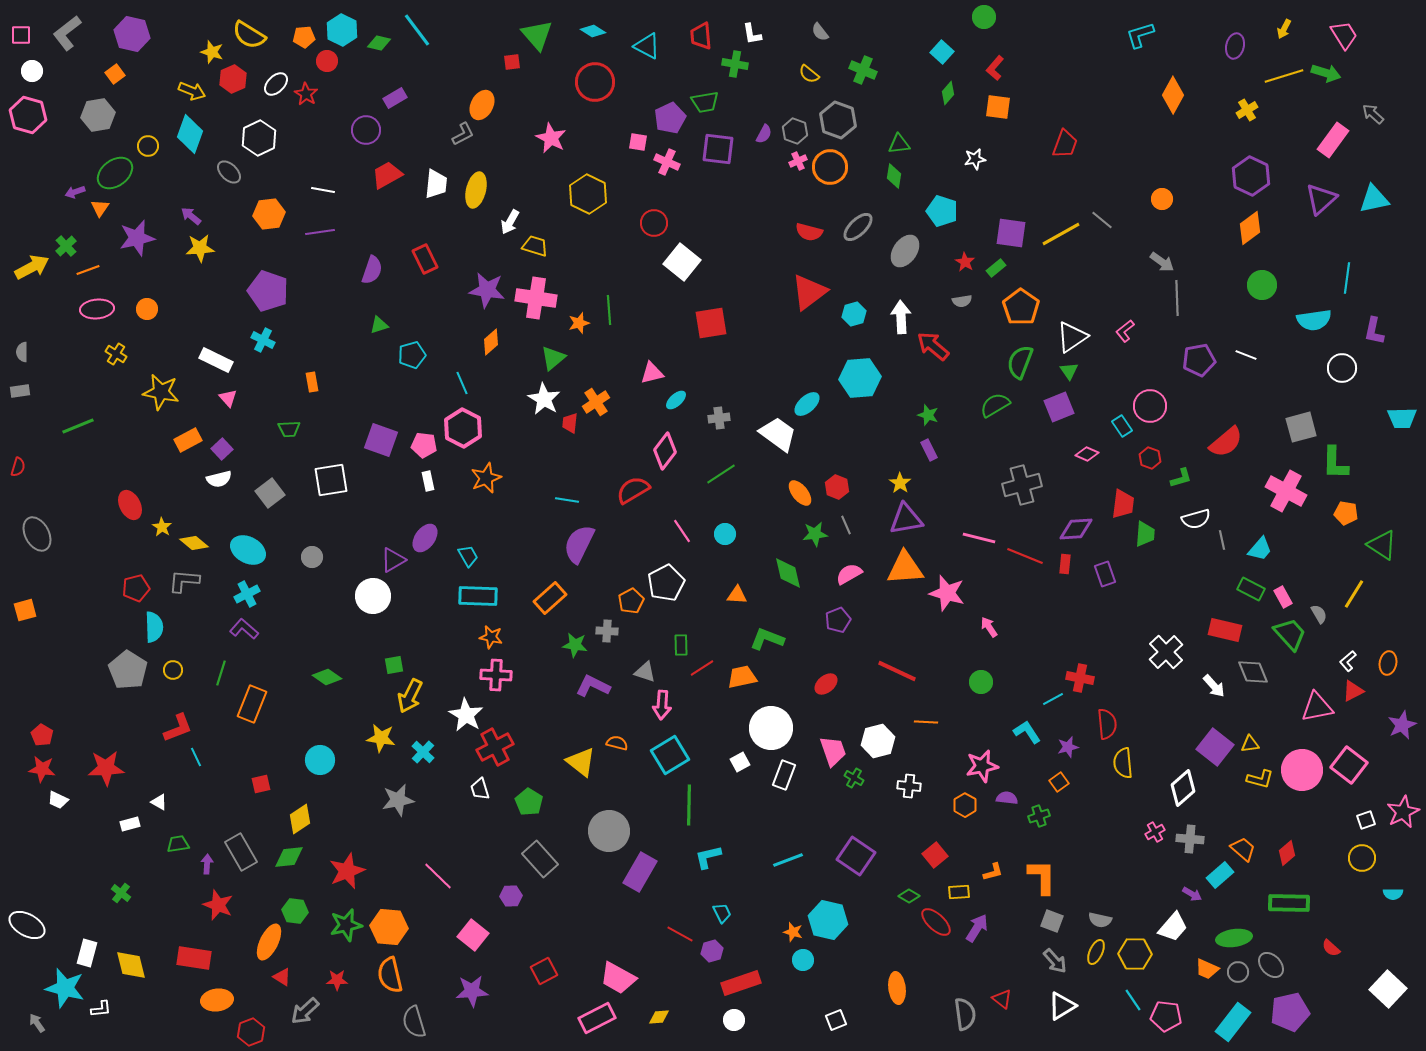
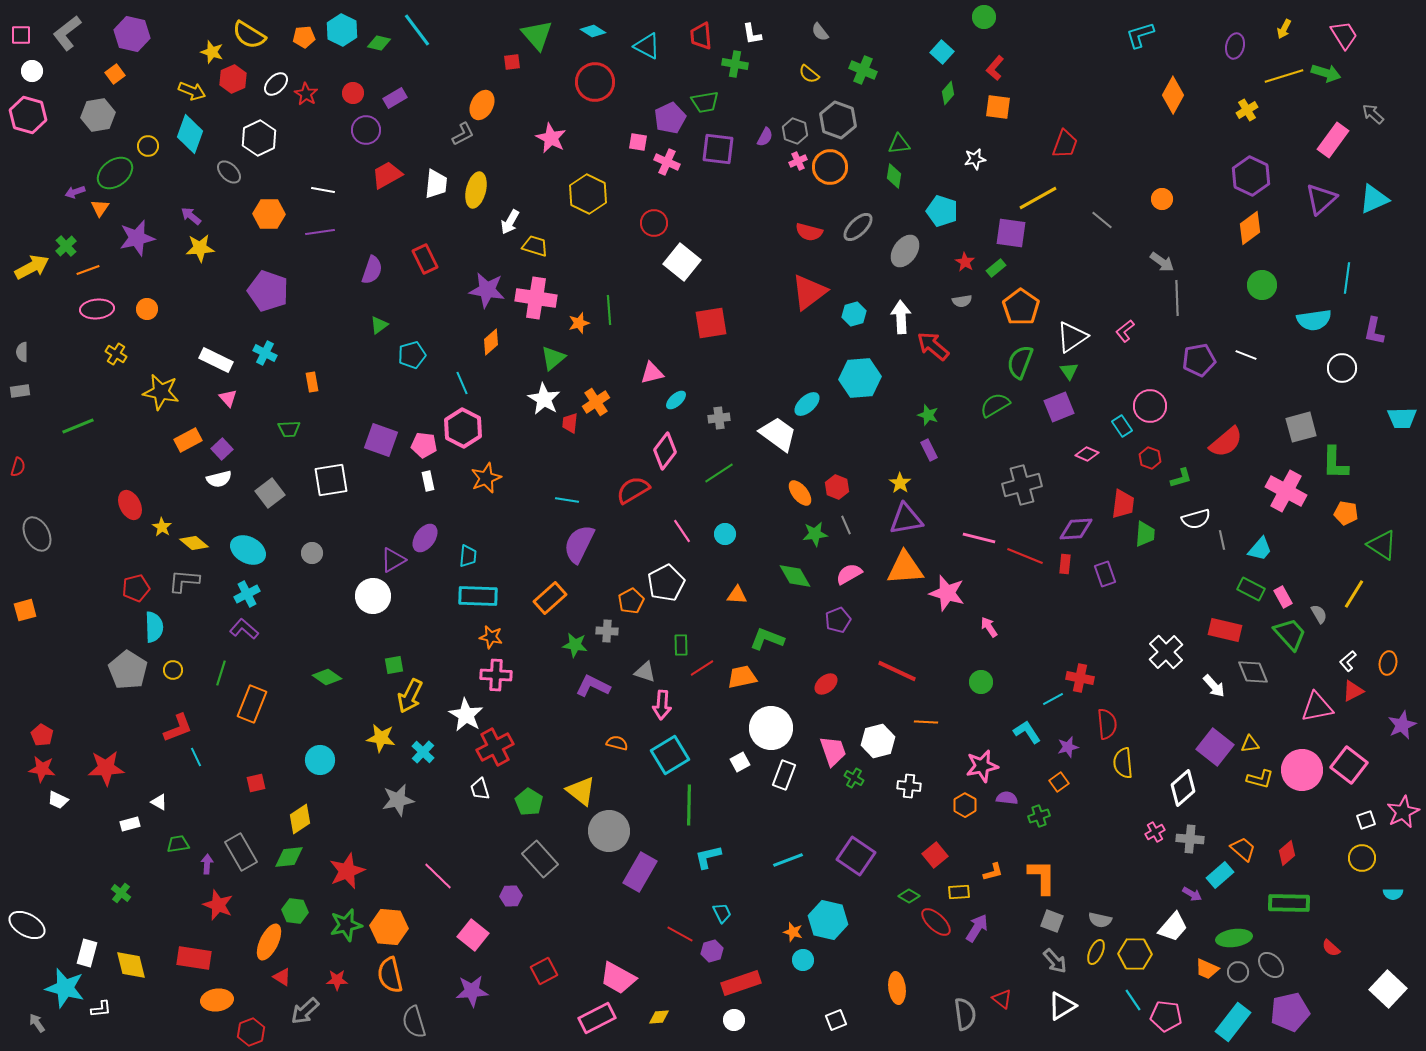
red circle at (327, 61): moved 26 px right, 32 px down
purple semicircle at (764, 134): moved 1 px right, 3 px down
cyan triangle at (1374, 199): rotated 12 degrees counterclockwise
orange hexagon at (269, 214): rotated 8 degrees clockwise
yellow line at (1061, 234): moved 23 px left, 36 px up
green triangle at (379, 325): rotated 18 degrees counterclockwise
cyan cross at (263, 340): moved 2 px right, 13 px down
green line at (721, 474): moved 2 px left, 1 px up
cyan trapezoid at (468, 556): rotated 35 degrees clockwise
gray circle at (312, 557): moved 4 px up
green diamond at (788, 573): moved 7 px right, 3 px down; rotated 16 degrees counterclockwise
yellow triangle at (581, 762): moved 29 px down
red square at (261, 784): moved 5 px left, 1 px up
